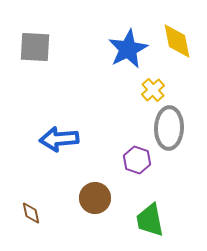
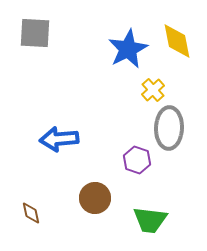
gray square: moved 14 px up
green trapezoid: rotated 72 degrees counterclockwise
